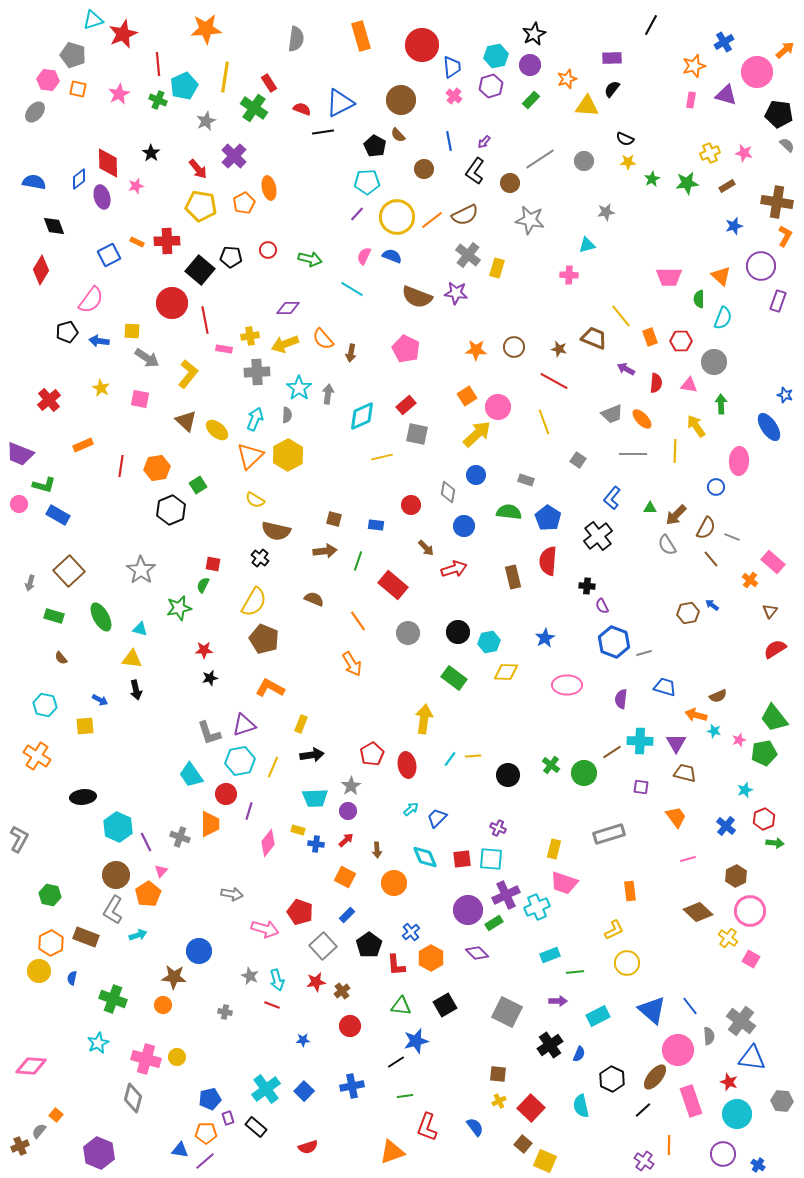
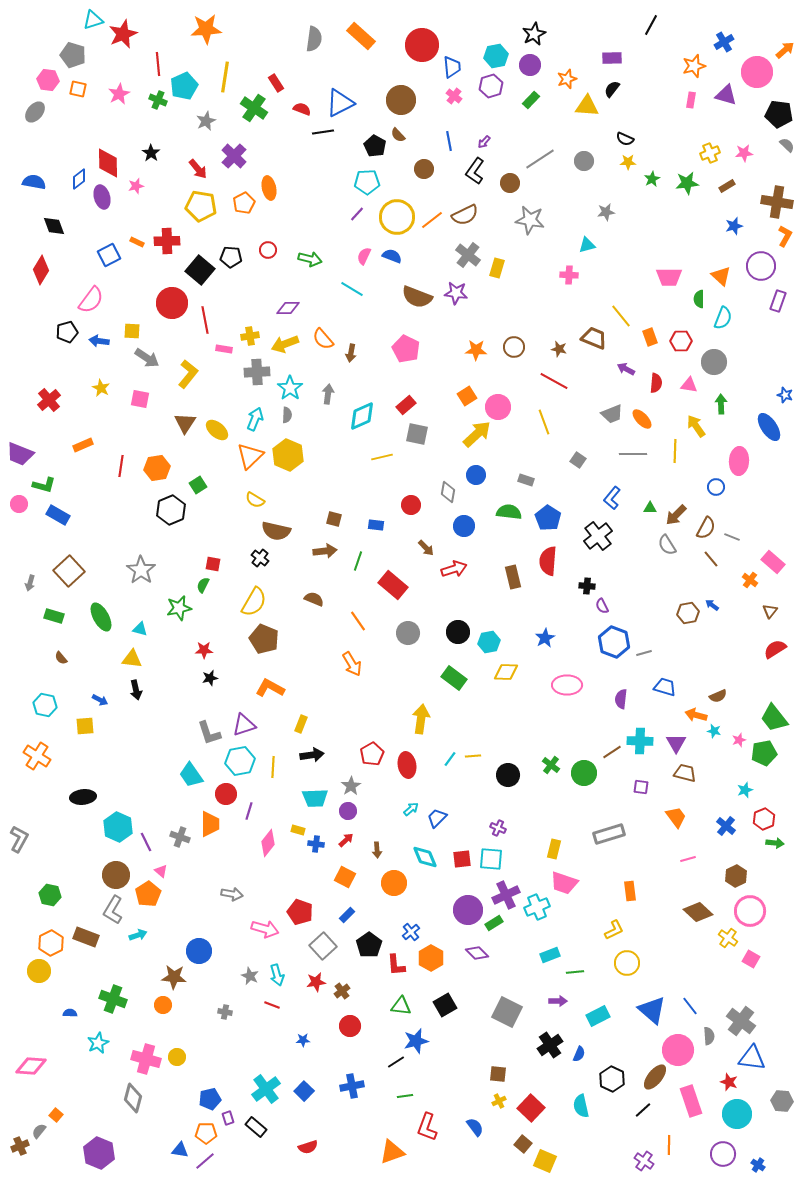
orange rectangle at (361, 36): rotated 32 degrees counterclockwise
gray semicircle at (296, 39): moved 18 px right
red rectangle at (269, 83): moved 7 px right
pink star at (744, 153): rotated 18 degrees counterclockwise
cyan star at (299, 388): moved 9 px left
brown triangle at (186, 421): moved 1 px left, 2 px down; rotated 20 degrees clockwise
yellow hexagon at (288, 455): rotated 8 degrees counterclockwise
yellow arrow at (424, 719): moved 3 px left
yellow line at (273, 767): rotated 20 degrees counterclockwise
pink triangle at (161, 871): rotated 32 degrees counterclockwise
blue semicircle at (72, 978): moved 2 px left, 35 px down; rotated 80 degrees clockwise
cyan arrow at (277, 980): moved 5 px up
